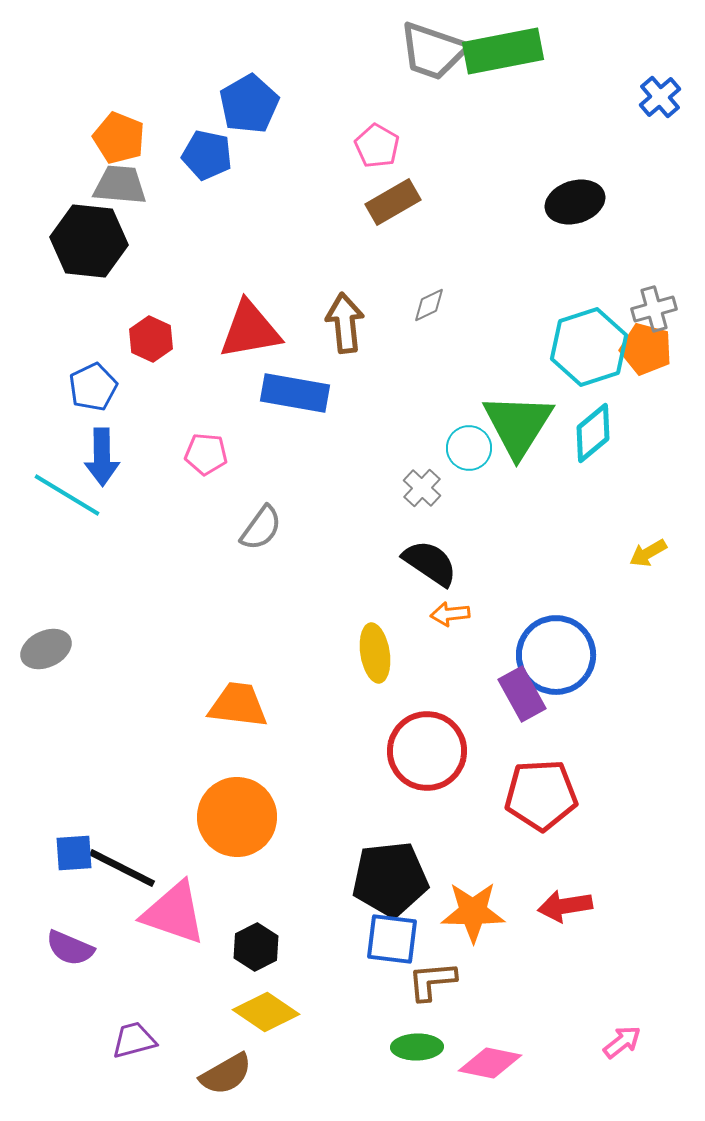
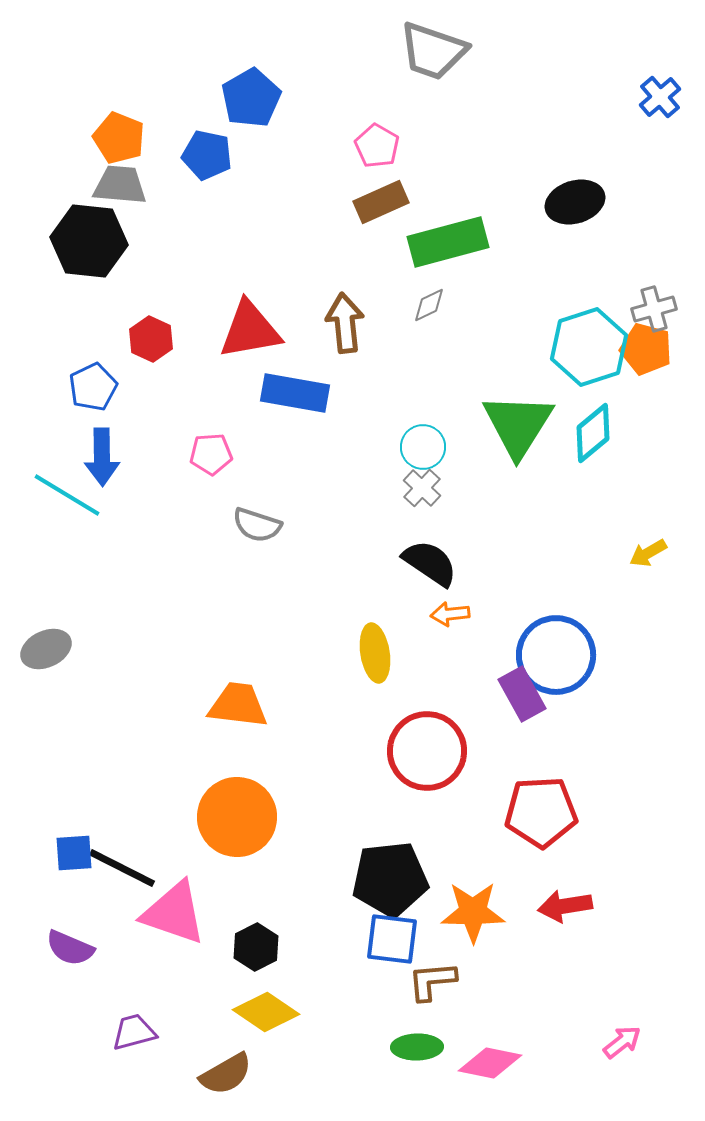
green rectangle at (503, 51): moved 55 px left, 191 px down; rotated 4 degrees counterclockwise
blue pentagon at (249, 104): moved 2 px right, 6 px up
brown rectangle at (393, 202): moved 12 px left; rotated 6 degrees clockwise
cyan circle at (469, 448): moved 46 px left, 1 px up
pink pentagon at (206, 454): moved 5 px right; rotated 9 degrees counterclockwise
gray semicircle at (261, 528): moved 4 px left, 3 px up; rotated 72 degrees clockwise
red pentagon at (541, 795): moved 17 px down
purple trapezoid at (134, 1040): moved 8 px up
